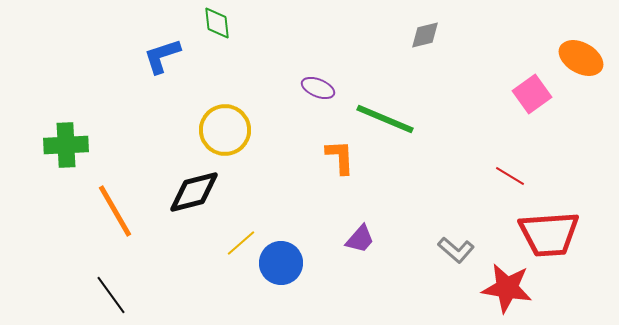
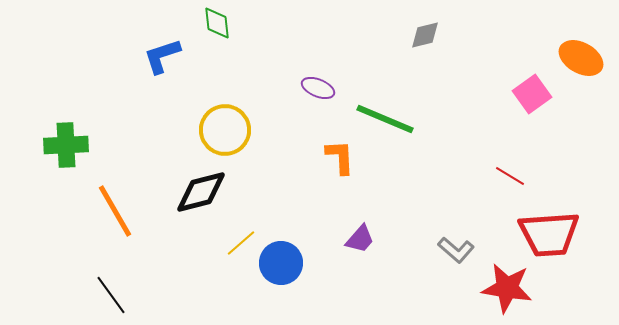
black diamond: moved 7 px right
